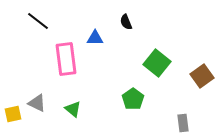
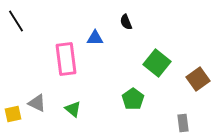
black line: moved 22 px left; rotated 20 degrees clockwise
brown square: moved 4 px left, 3 px down
